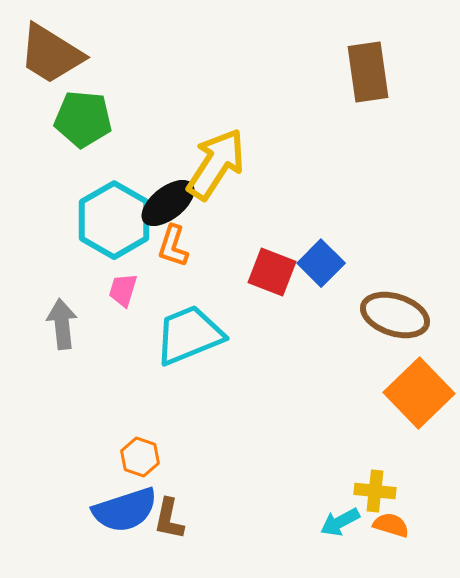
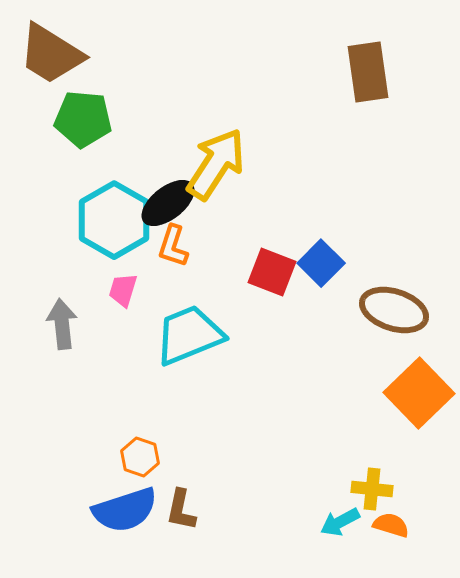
brown ellipse: moved 1 px left, 5 px up
yellow cross: moved 3 px left, 2 px up
brown L-shape: moved 12 px right, 9 px up
